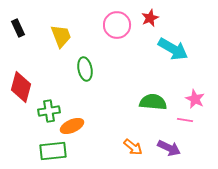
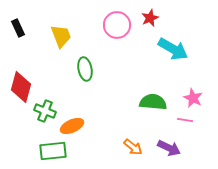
pink star: moved 2 px left, 1 px up
green cross: moved 4 px left; rotated 30 degrees clockwise
